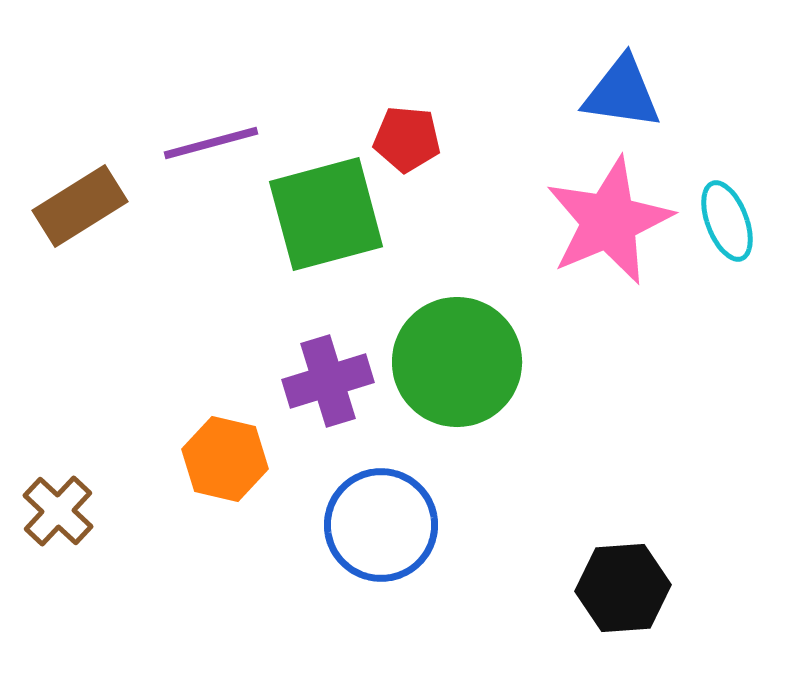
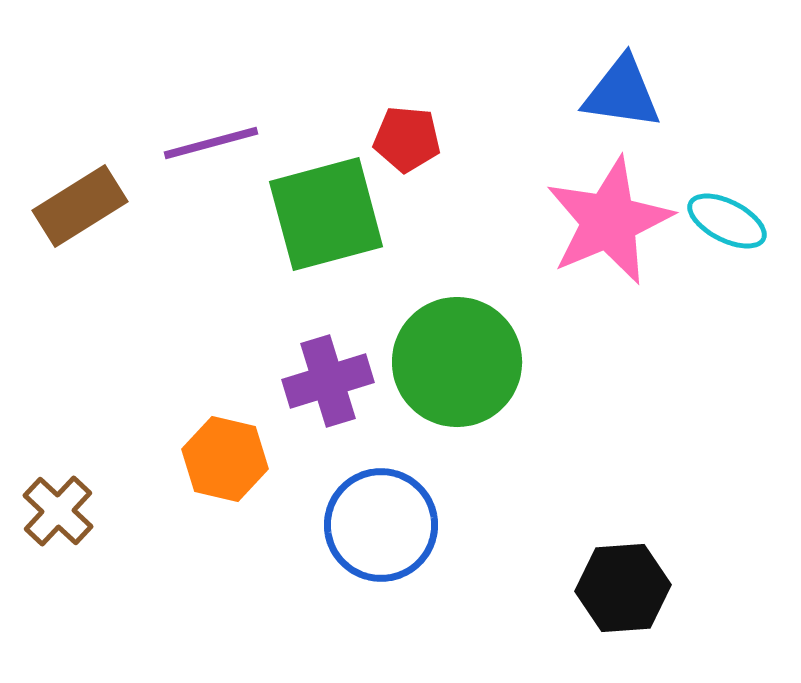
cyan ellipse: rotated 42 degrees counterclockwise
